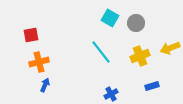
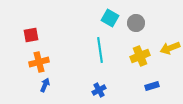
cyan line: moved 1 px left, 2 px up; rotated 30 degrees clockwise
blue cross: moved 12 px left, 4 px up
